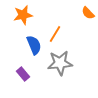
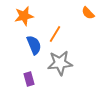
orange star: moved 1 px right, 1 px down
purple rectangle: moved 6 px right, 5 px down; rotated 24 degrees clockwise
